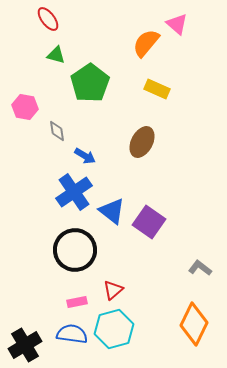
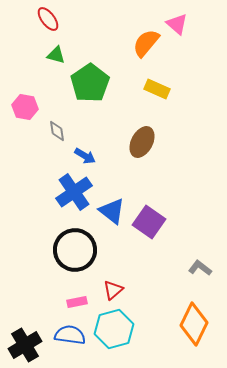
blue semicircle: moved 2 px left, 1 px down
